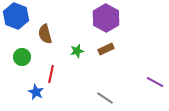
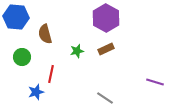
blue hexagon: moved 1 px down; rotated 15 degrees counterclockwise
purple line: rotated 12 degrees counterclockwise
blue star: rotated 28 degrees clockwise
